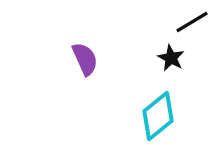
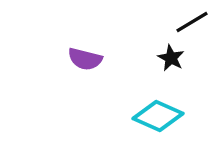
purple semicircle: rotated 128 degrees clockwise
cyan diamond: rotated 63 degrees clockwise
